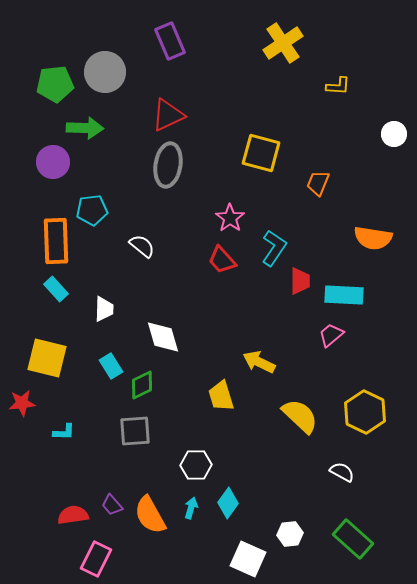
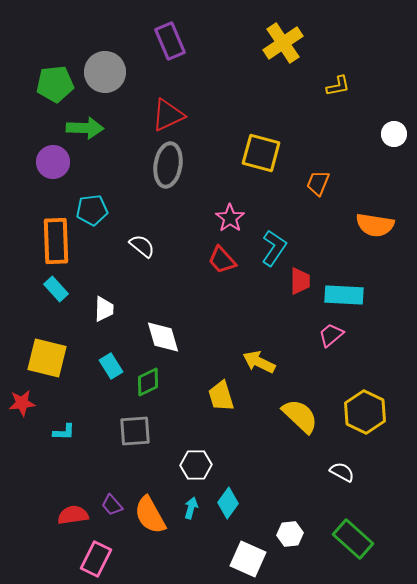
yellow L-shape at (338, 86): rotated 15 degrees counterclockwise
orange semicircle at (373, 238): moved 2 px right, 13 px up
green diamond at (142, 385): moved 6 px right, 3 px up
